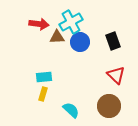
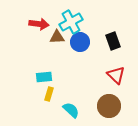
yellow rectangle: moved 6 px right
